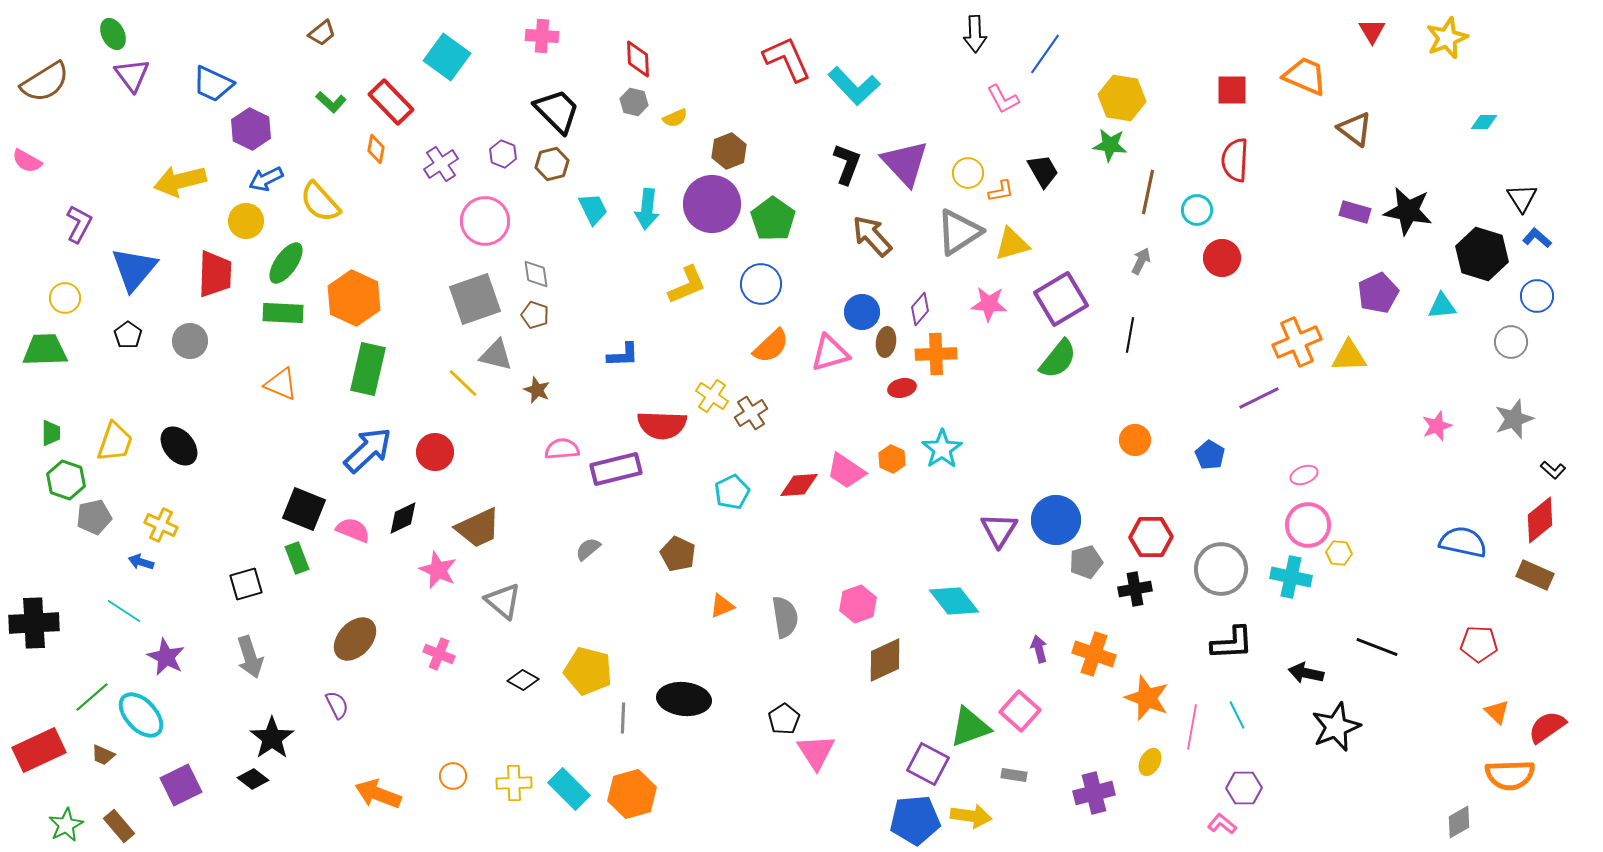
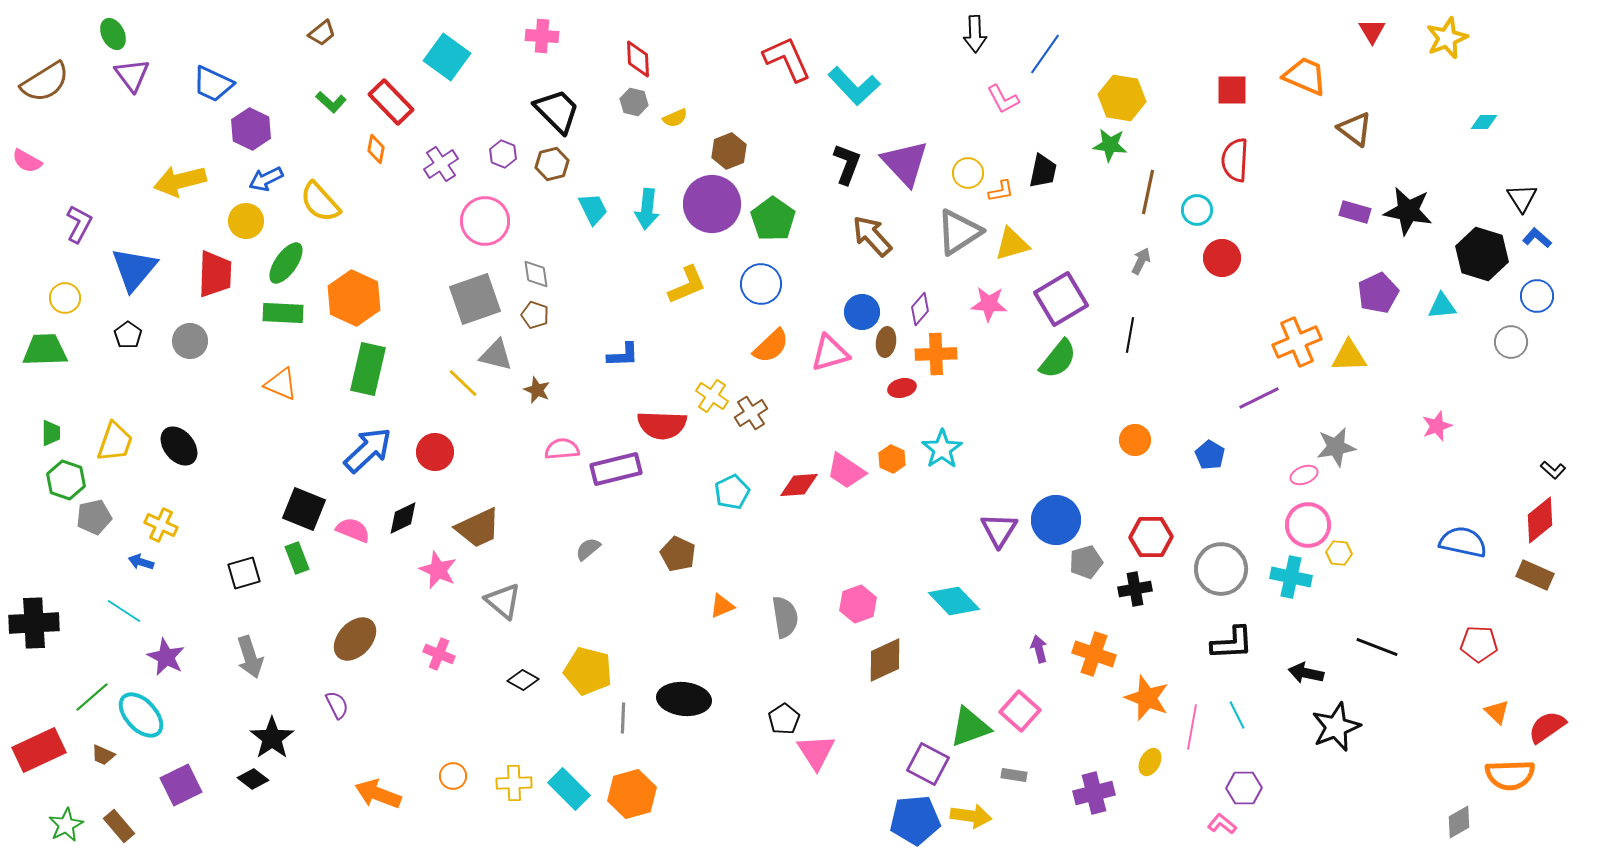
black trapezoid at (1043, 171): rotated 42 degrees clockwise
gray star at (1514, 419): moved 178 px left, 28 px down; rotated 9 degrees clockwise
black square at (246, 584): moved 2 px left, 11 px up
cyan diamond at (954, 601): rotated 6 degrees counterclockwise
